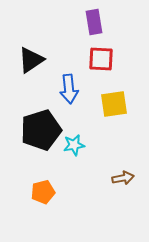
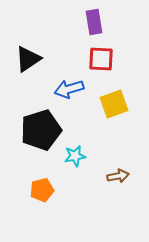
black triangle: moved 3 px left, 1 px up
blue arrow: rotated 80 degrees clockwise
yellow square: rotated 12 degrees counterclockwise
cyan star: moved 1 px right, 11 px down
brown arrow: moved 5 px left, 2 px up
orange pentagon: moved 1 px left, 2 px up
